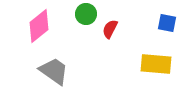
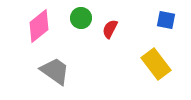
green circle: moved 5 px left, 4 px down
blue square: moved 1 px left, 3 px up
yellow rectangle: rotated 48 degrees clockwise
gray trapezoid: moved 1 px right
